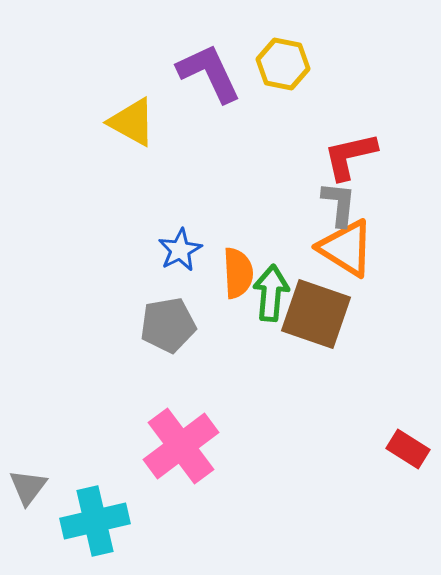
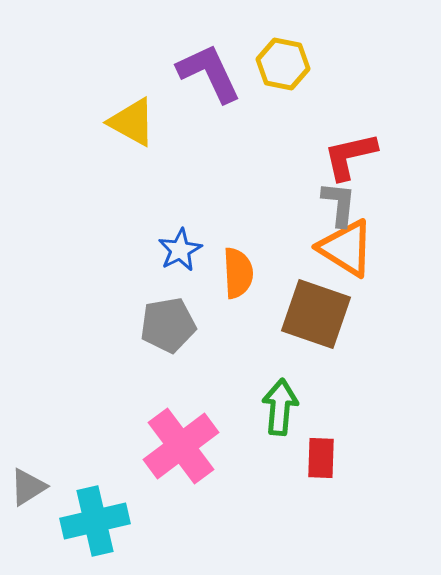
green arrow: moved 9 px right, 114 px down
red rectangle: moved 87 px left, 9 px down; rotated 60 degrees clockwise
gray triangle: rotated 21 degrees clockwise
